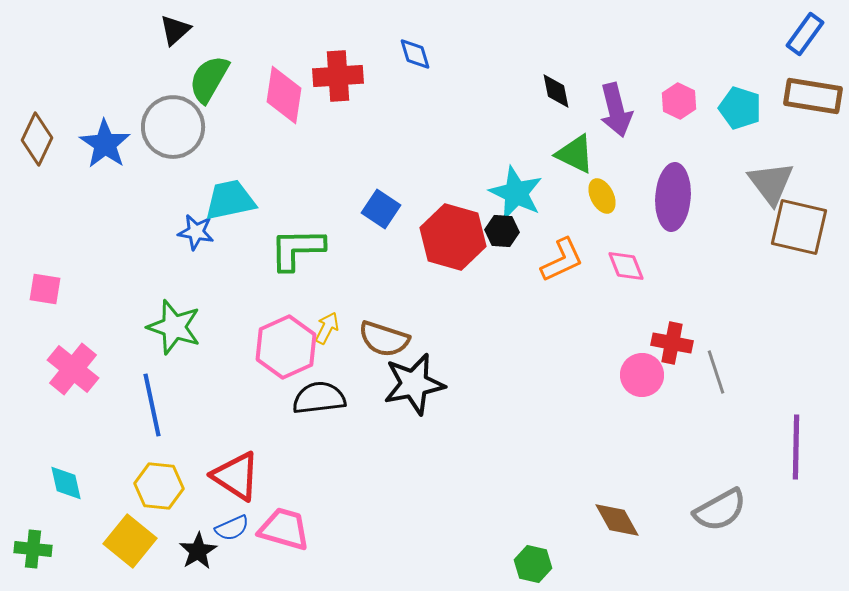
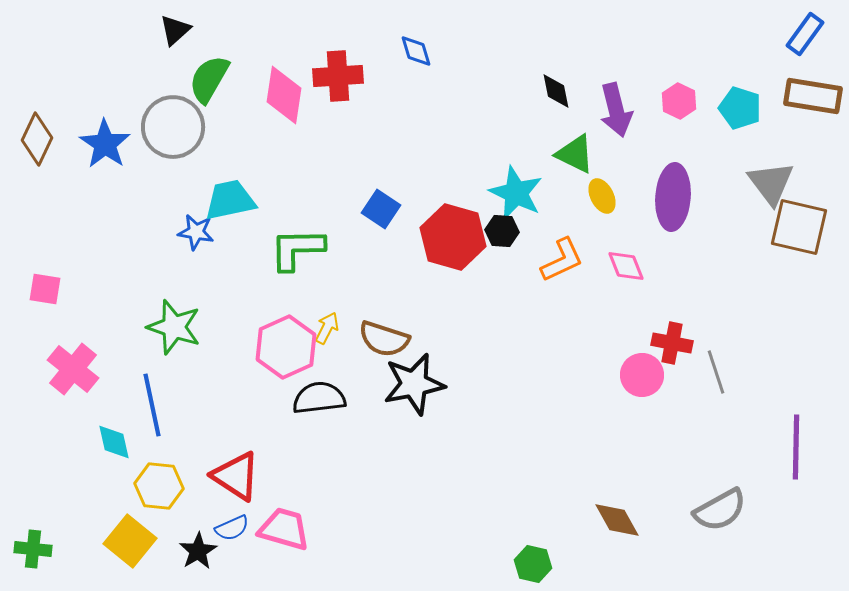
blue diamond at (415, 54): moved 1 px right, 3 px up
cyan diamond at (66, 483): moved 48 px right, 41 px up
